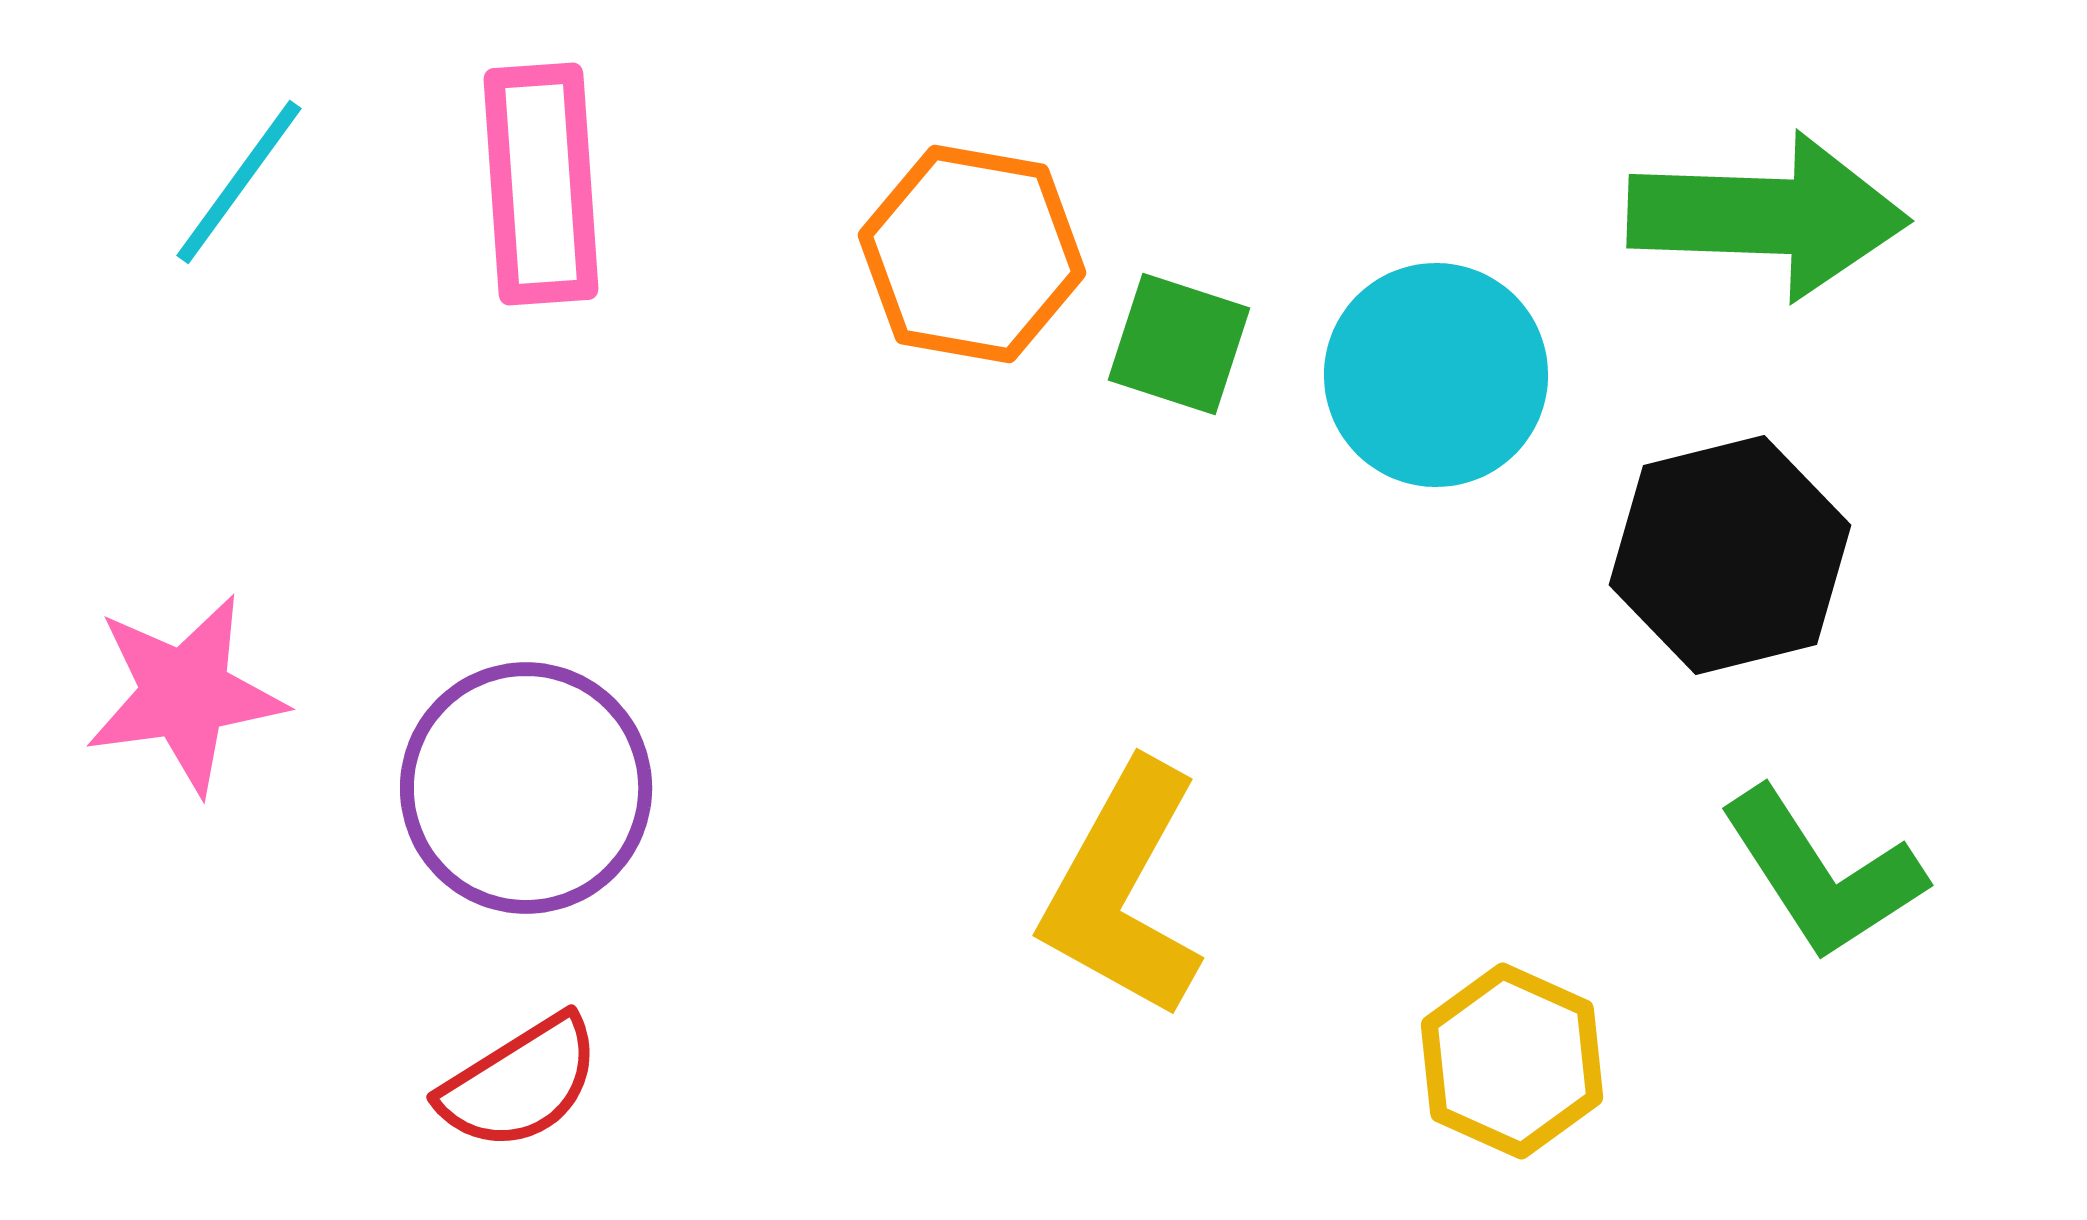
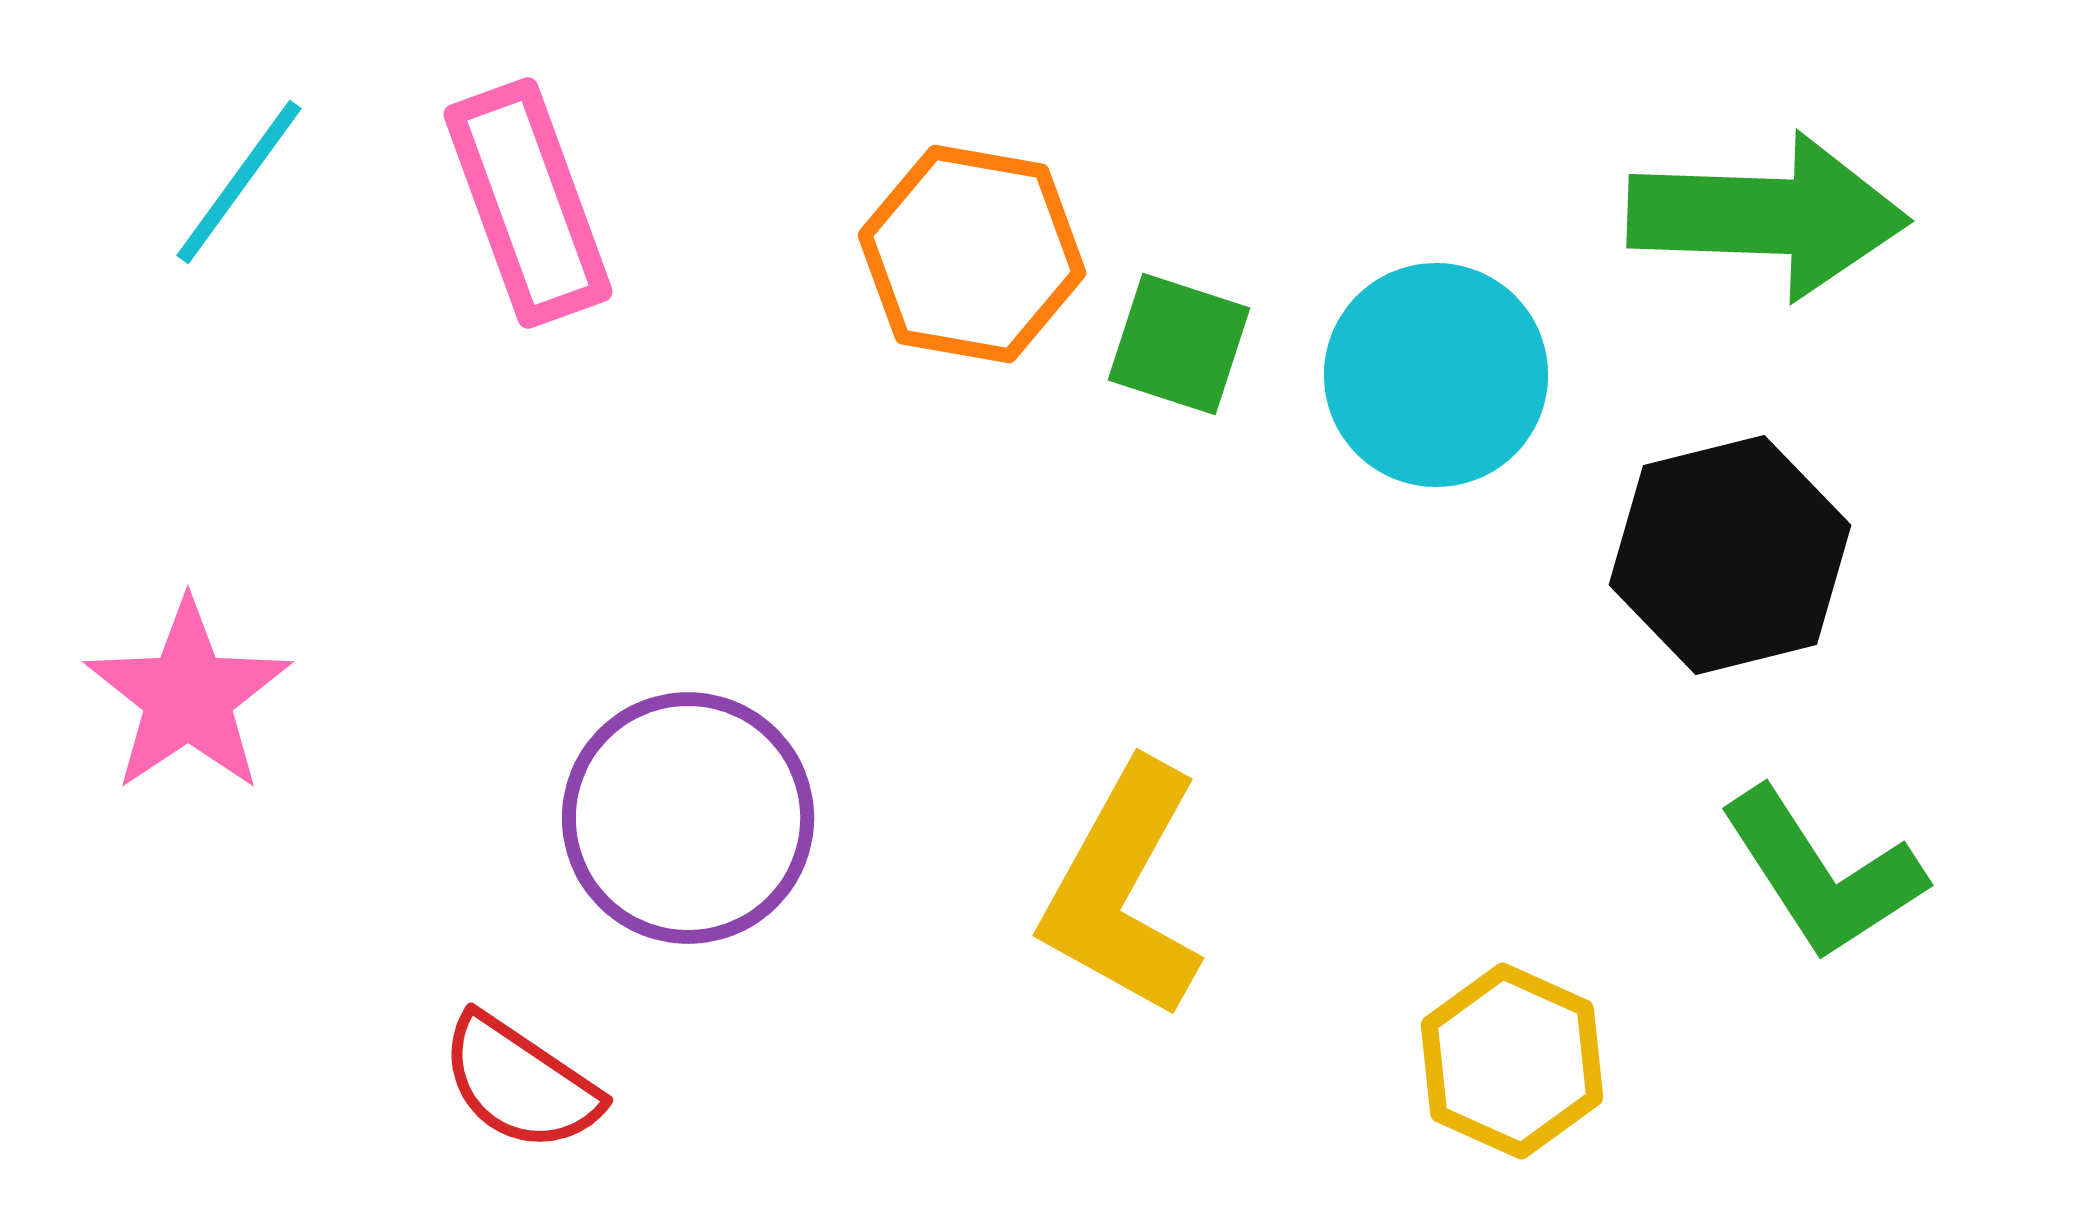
pink rectangle: moved 13 px left, 19 px down; rotated 16 degrees counterclockwise
pink star: moved 3 px right, 2 px down; rotated 26 degrees counterclockwise
purple circle: moved 162 px right, 30 px down
red semicircle: rotated 66 degrees clockwise
